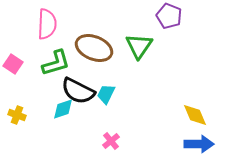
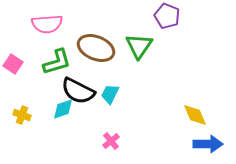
purple pentagon: moved 2 px left
pink semicircle: rotated 84 degrees clockwise
brown ellipse: moved 2 px right
green L-shape: moved 1 px right, 1 px up
cyan trapezoid: moved 4 px right
yellow cross: moved 5 px right
blue arrow: moved 9 px right
